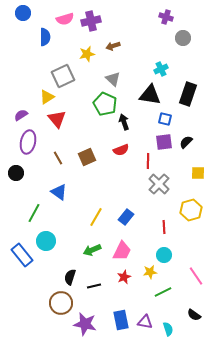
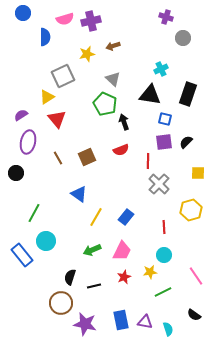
blue triangle at (59, 192): moved 20 px right, 2 px down
